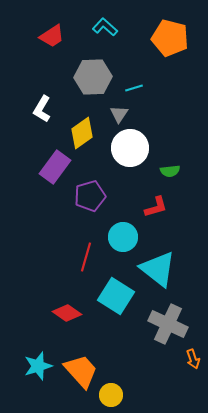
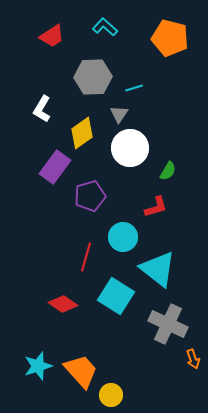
green semicircle: moved 2 px left; rotated 54 degrees counterclockwise
red diamond: moved 4 px left, 9 px up
